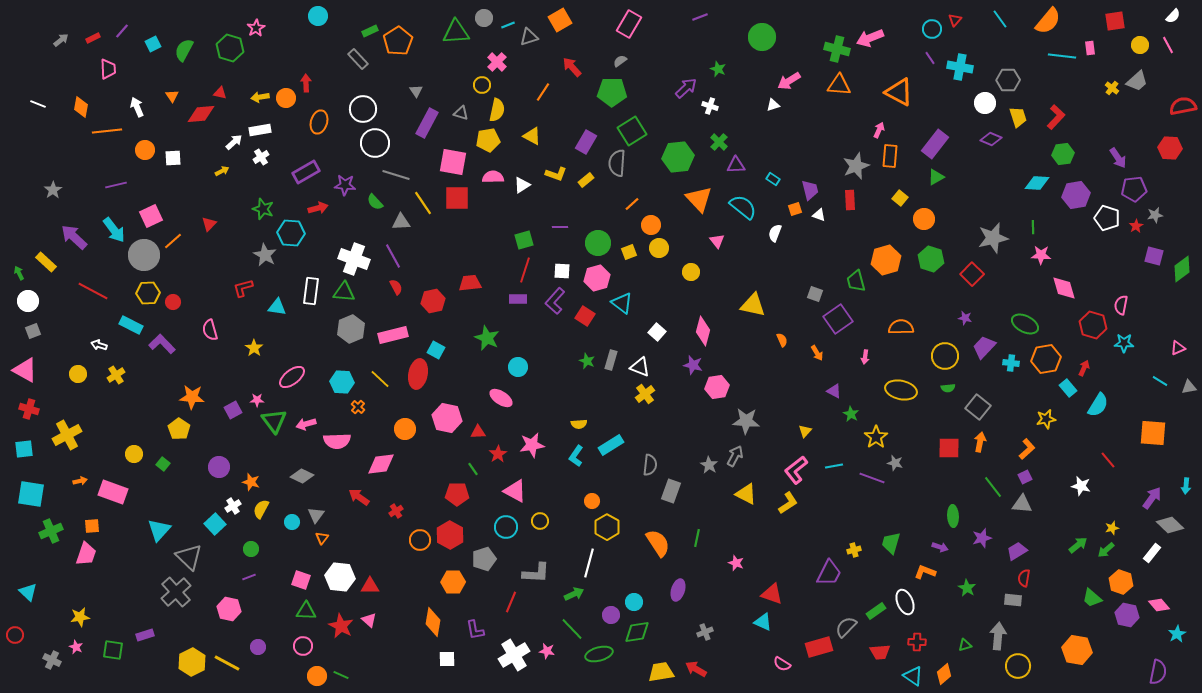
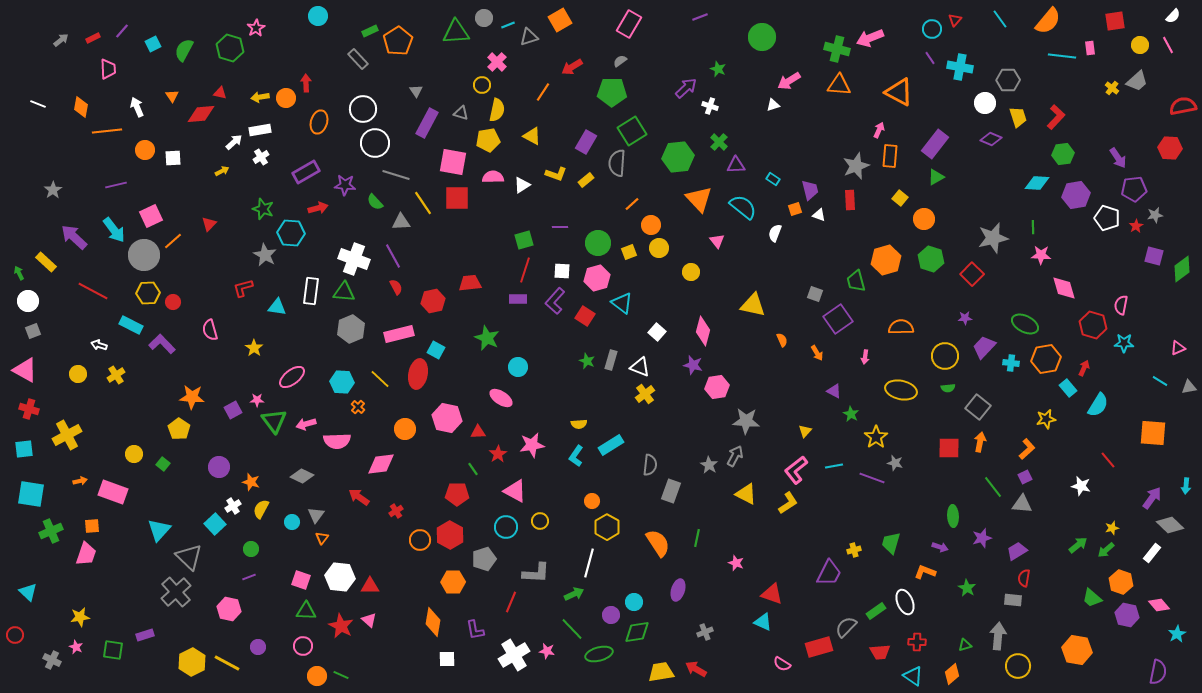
red arrow at (572, 67): rotated 80 degrees counterclockwise
purple star at (965, 318): rotated 16 degrees counterclockwise
pink rectangle at (393, 335): moved 6 px right, 1 px up
orange diamond at (944, 674): moved 8 px right
